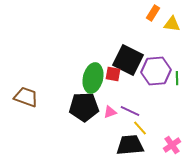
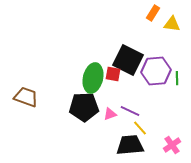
pink triangle: moved 2 px down
